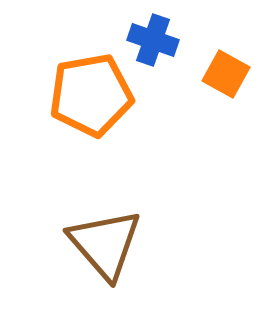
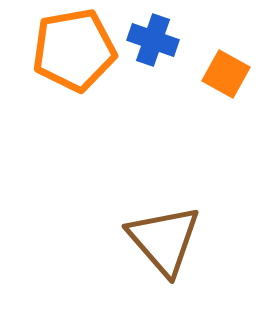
orange pentagon: moved 17 px left, 45 px up
brown triangle: moved 59 px right, 4 px up
